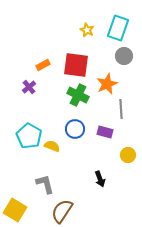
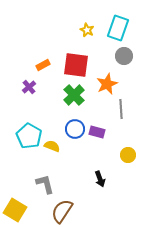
green cross: moved 4 px left; rotated 20 degrees clockwise
purple rectangle: moved 8 px left
